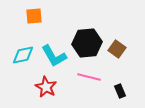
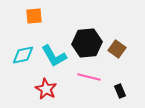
red star: moved 2 px down
